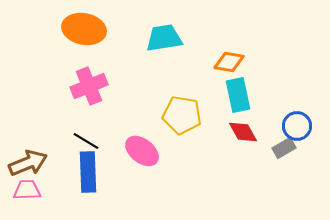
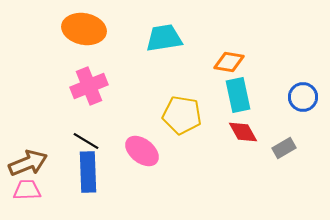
blue circle: moved 6 px right, 29 px up
